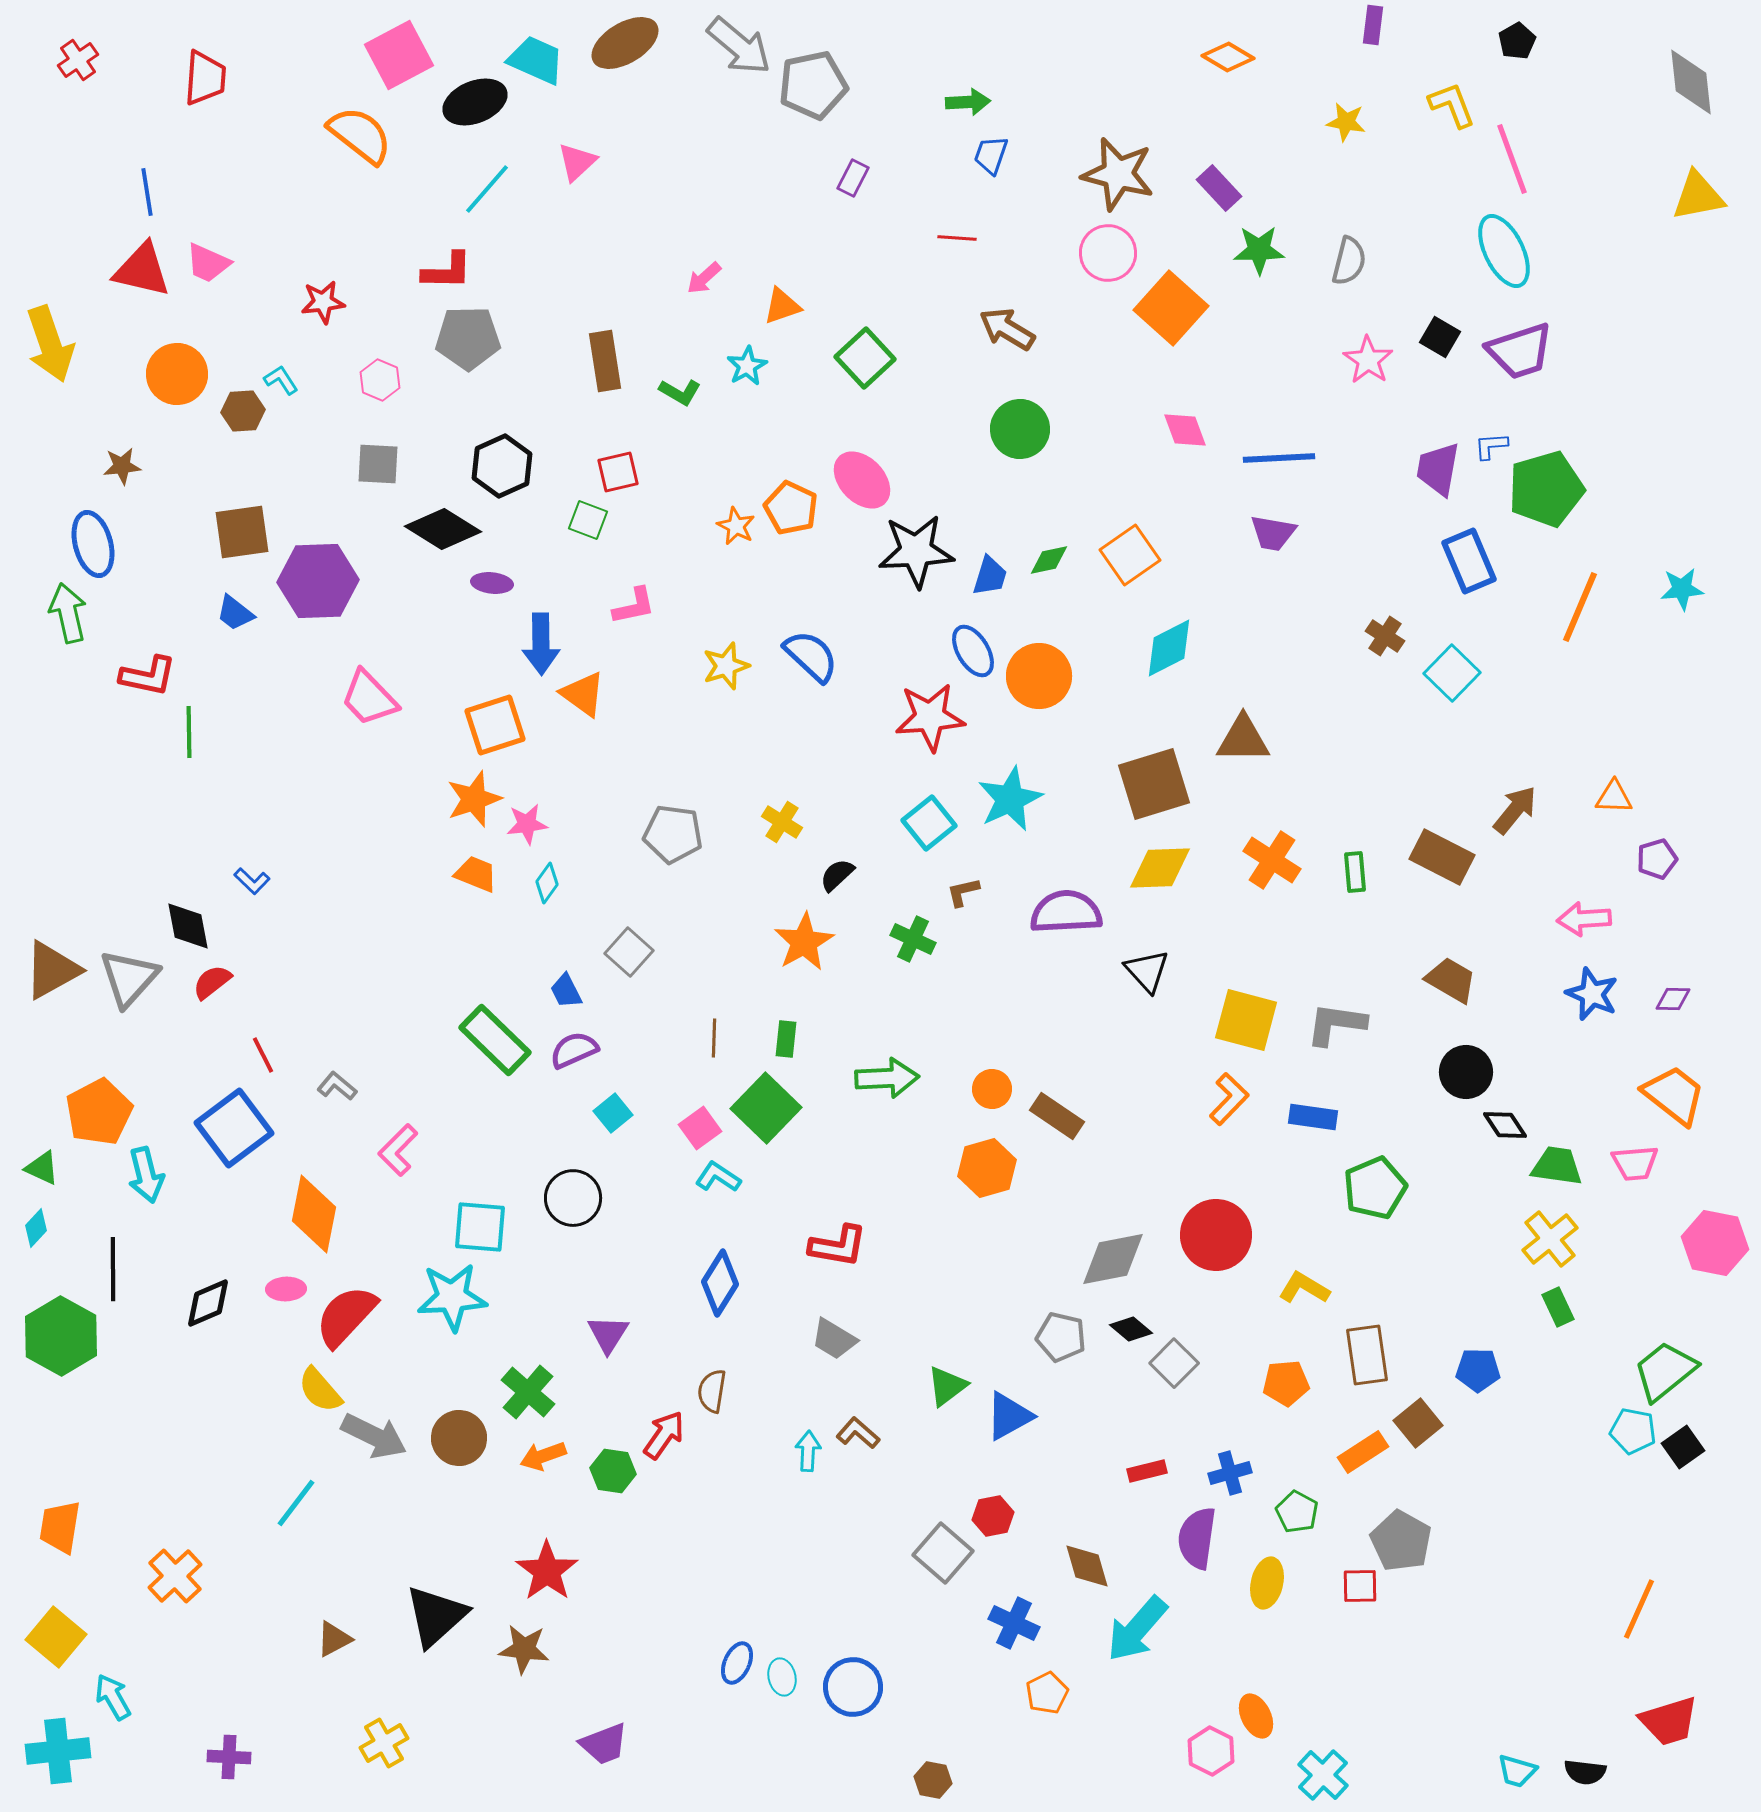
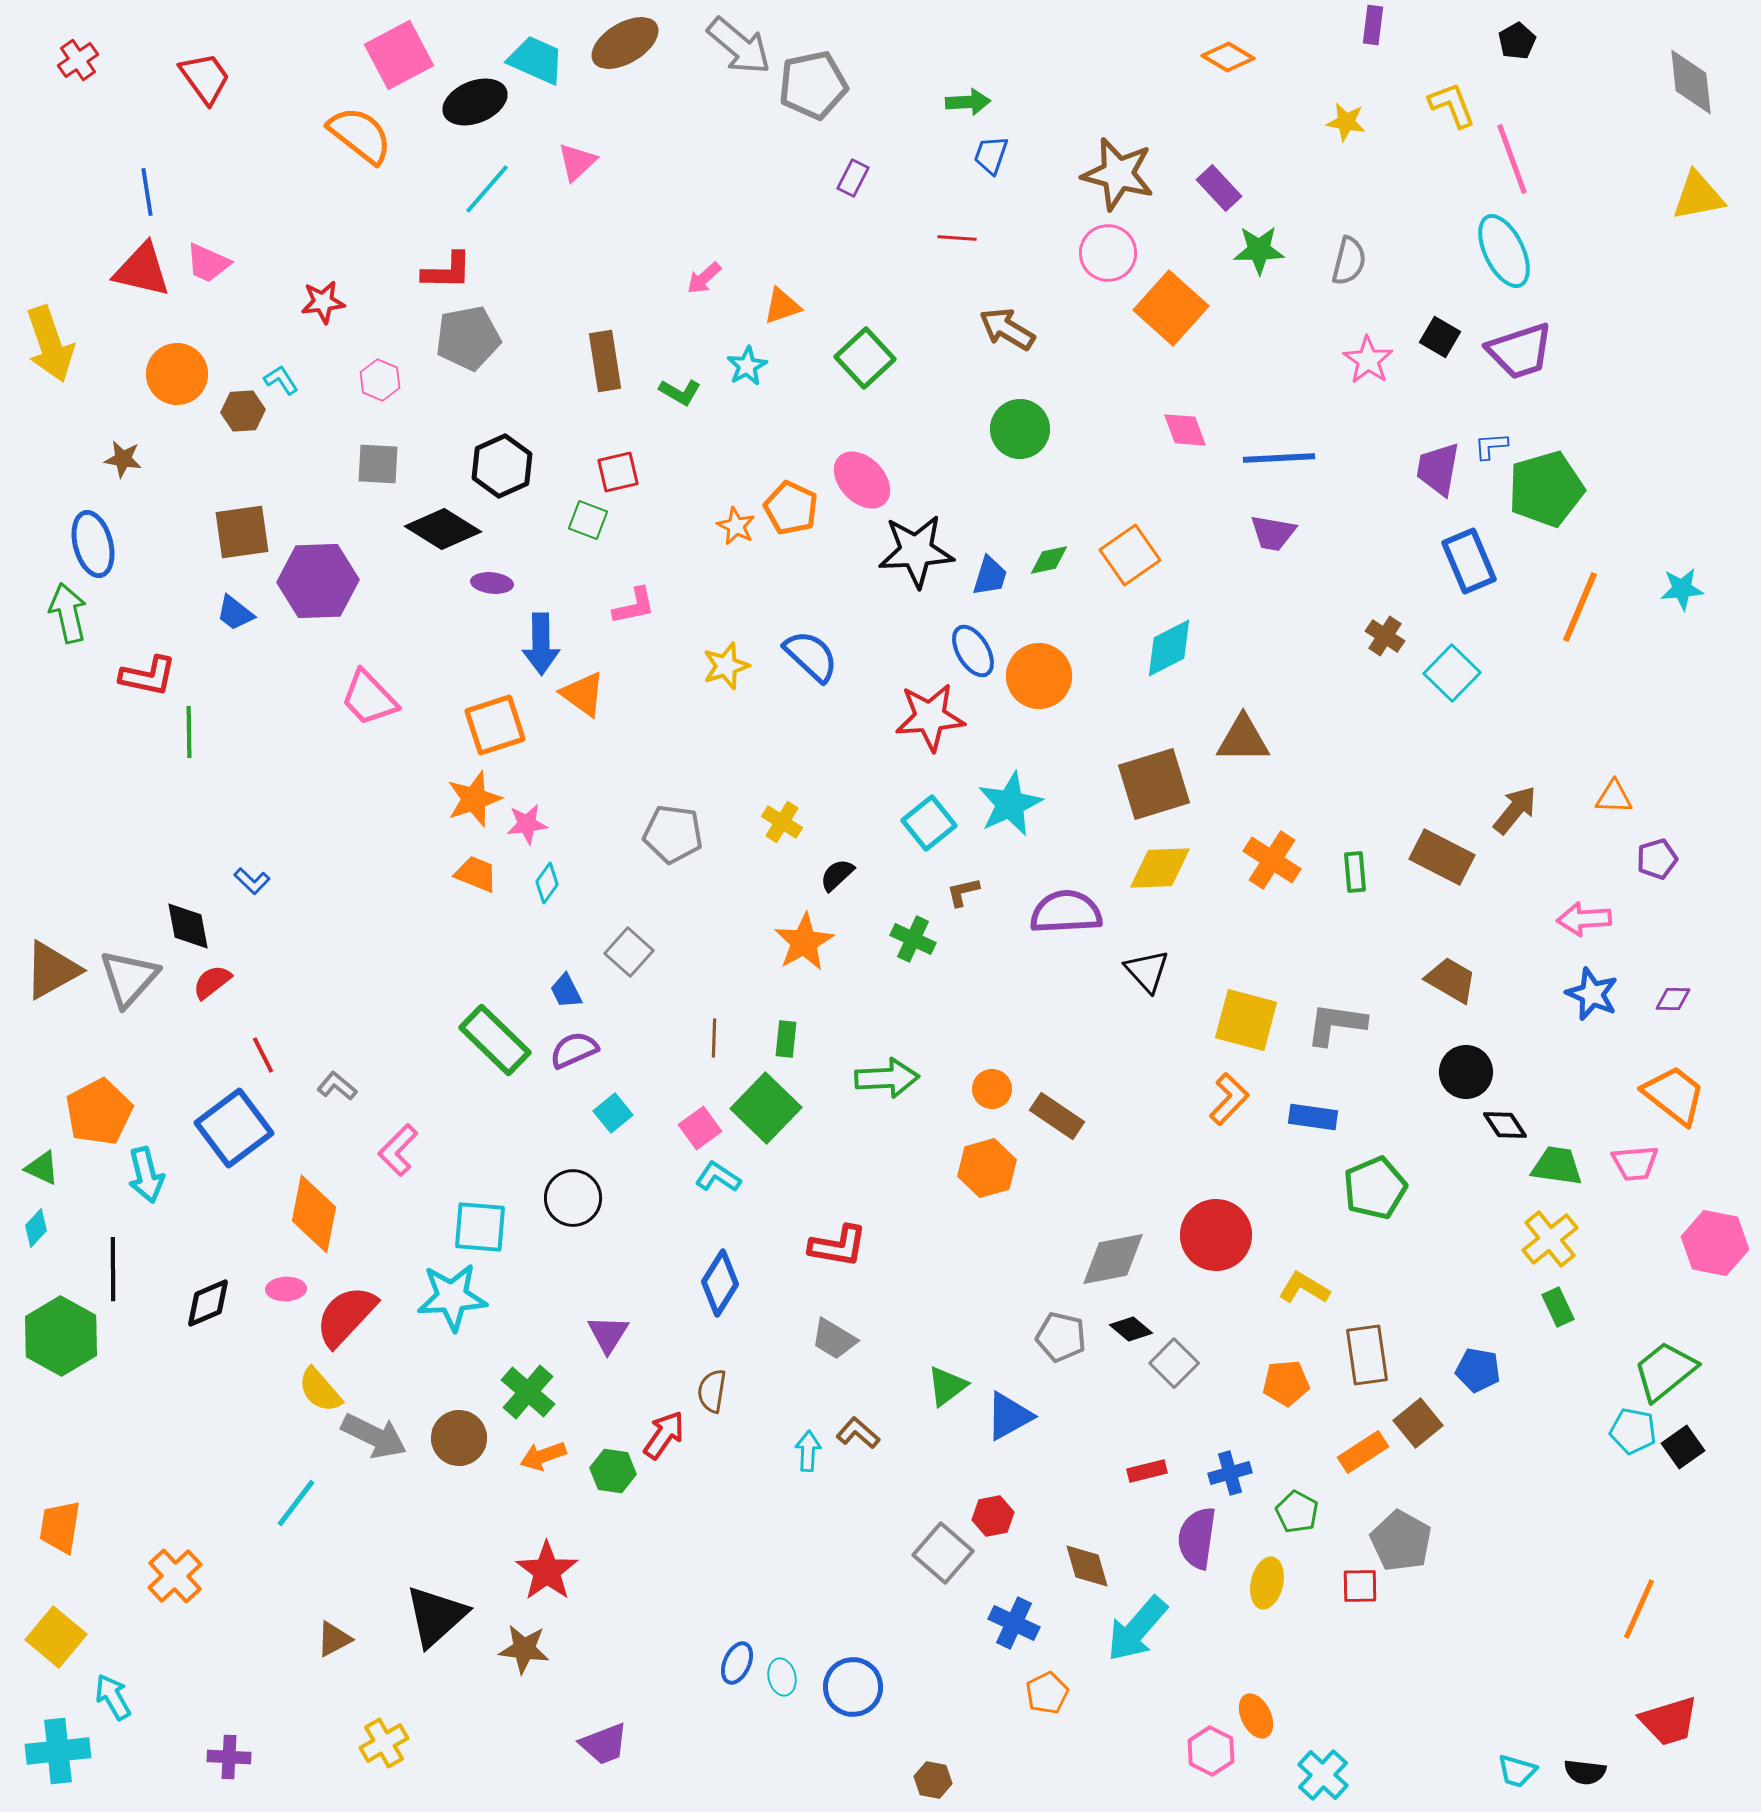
red trapezoid at (205, 78): rotated 40 degrees counterclockwise
gray pentagon at (468, 338): rotated 10 degrees counterclockwise
brown star at (122, 466): moved 1 px right, 7 px up; rotated 15 degrees clockwise
cyan star at (1010, 799): moved 5 px down
blue pentagon at (1478, 1370): rotated 9 degrees clockwise
